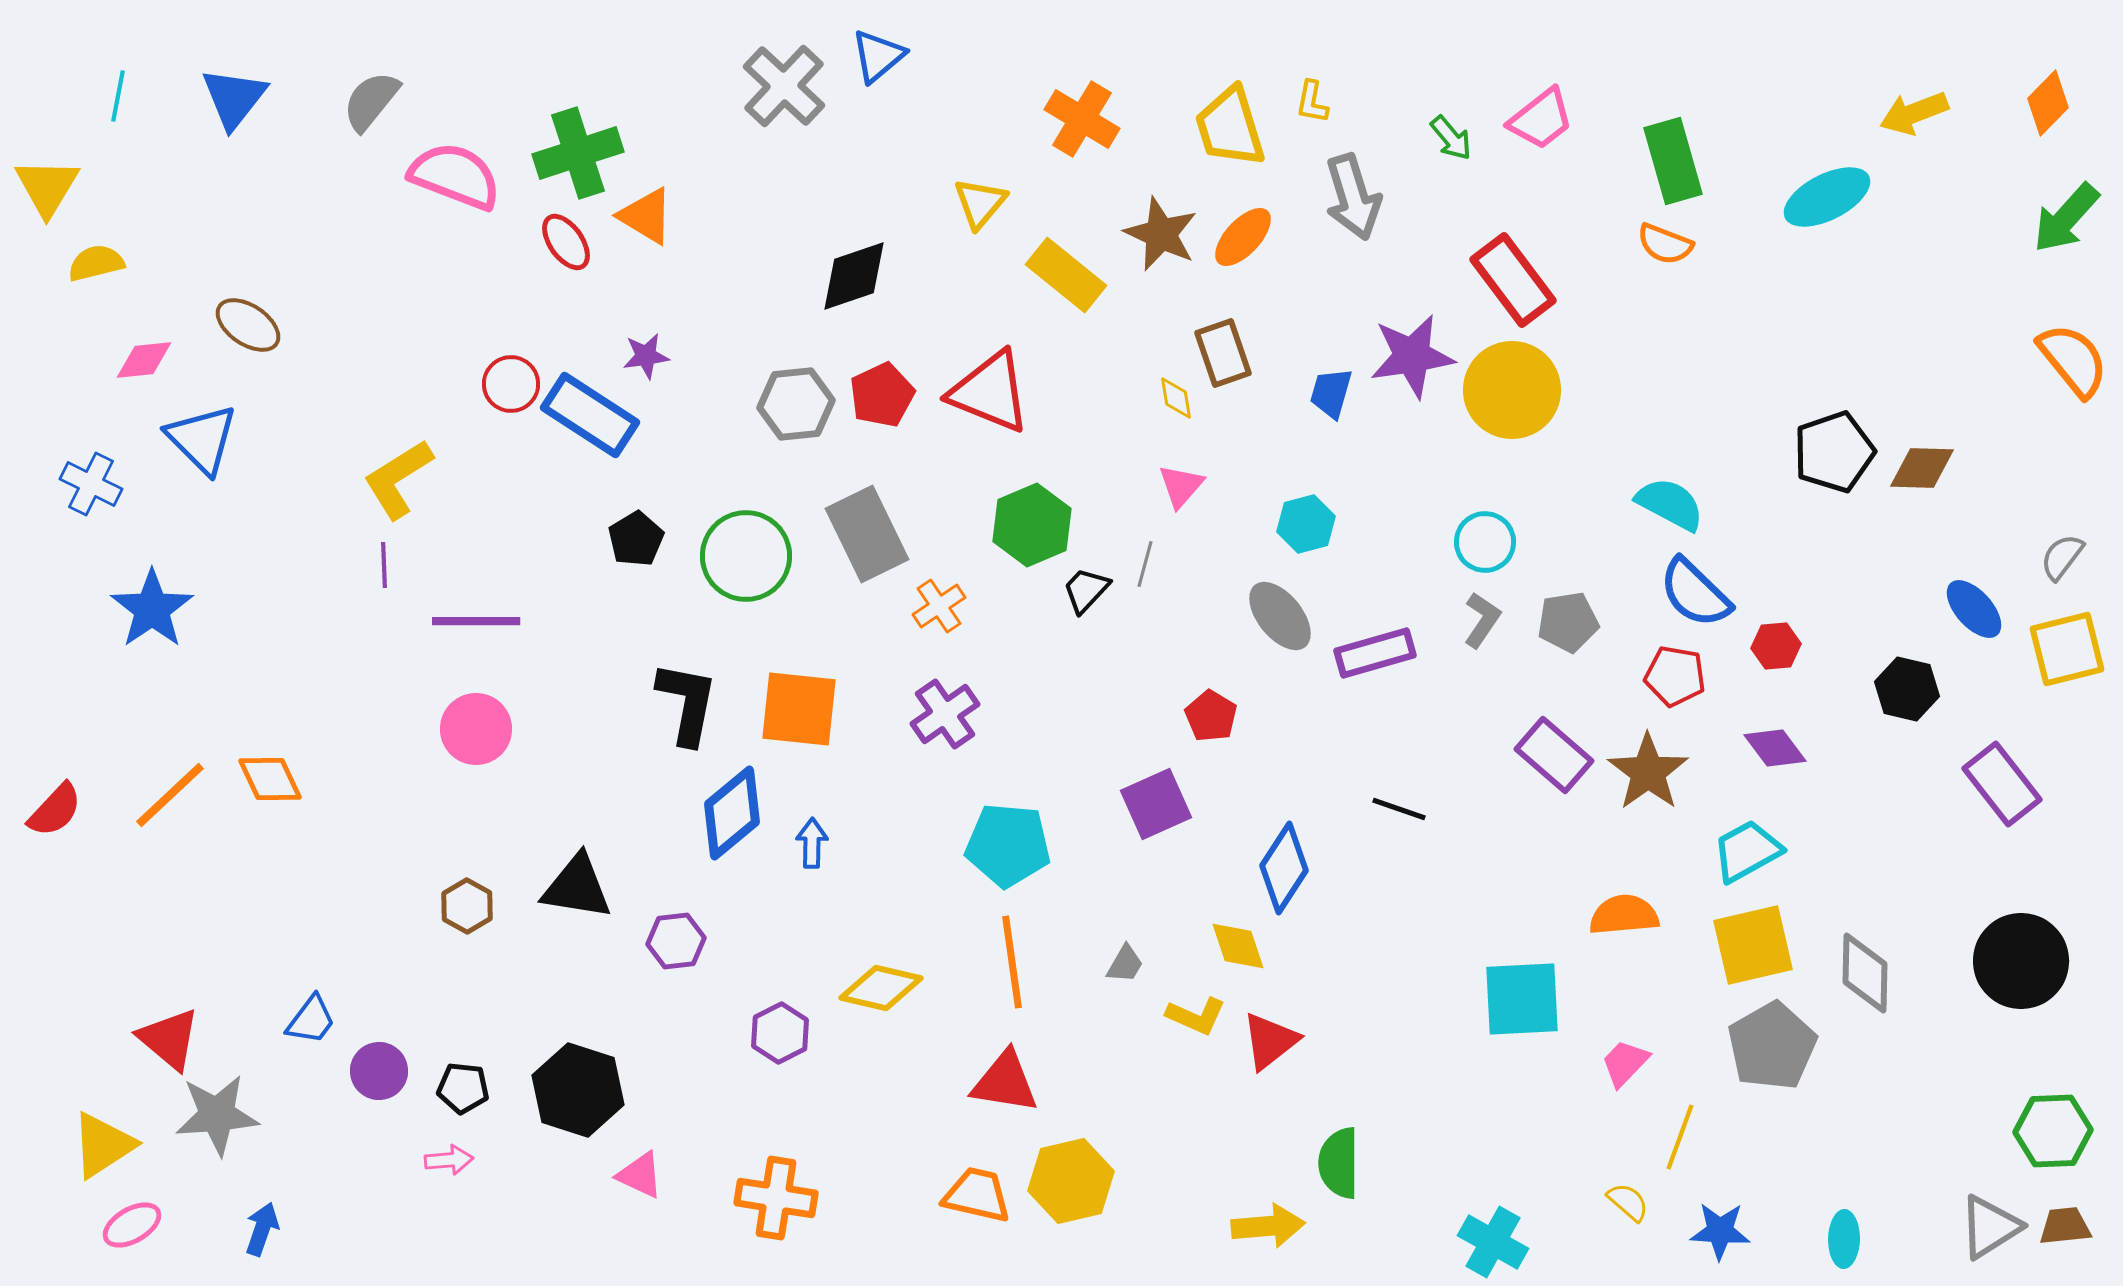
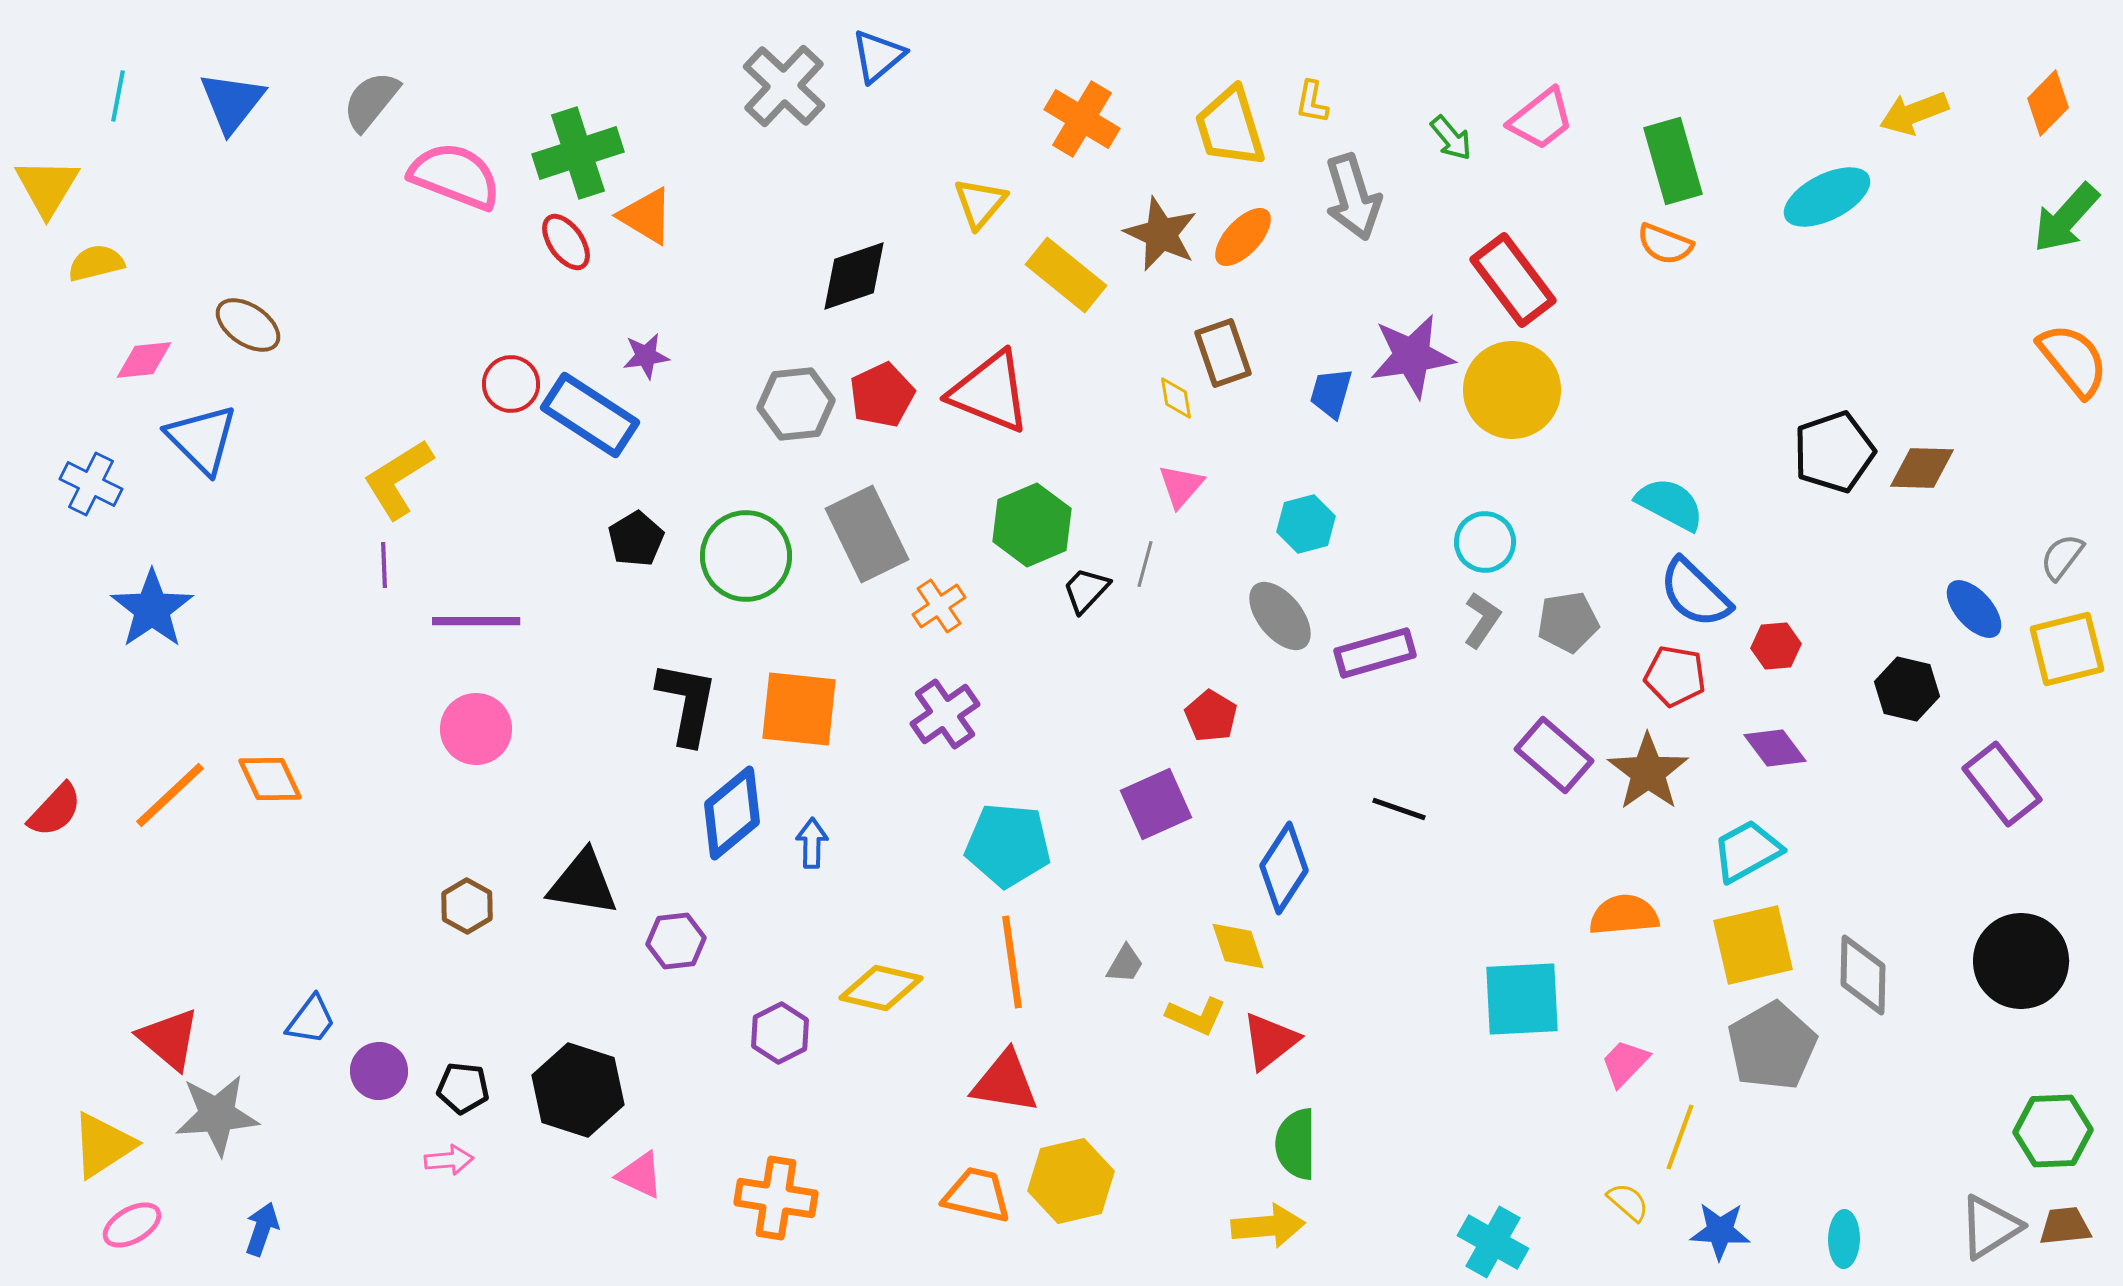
blue triangle at (234, 98): moved 2 px left, 4 px down
black triangle at (577, 887): moved 6 px right, 4 px up
gray diamond at (1865, 973): moved 2 px left, 2 px down
green semicircle at (1339, 1163): moved 43 px left, 19 px up
